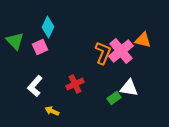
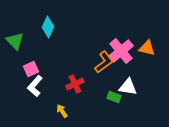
orange triangle: moved 4 px right, 8 px down
pink square: moved 9 px left, 22 px down
orange L-shape: moved 1 px right, 9 px down; rotated 30 degrees clockwise
white triangle: moved 1 px left, 1 px up
green rectangle: moved 1 px up; rotated 56 degrees clockwise
yellow arrow: moved 10 px right; rotated 32 degrees clockwise
